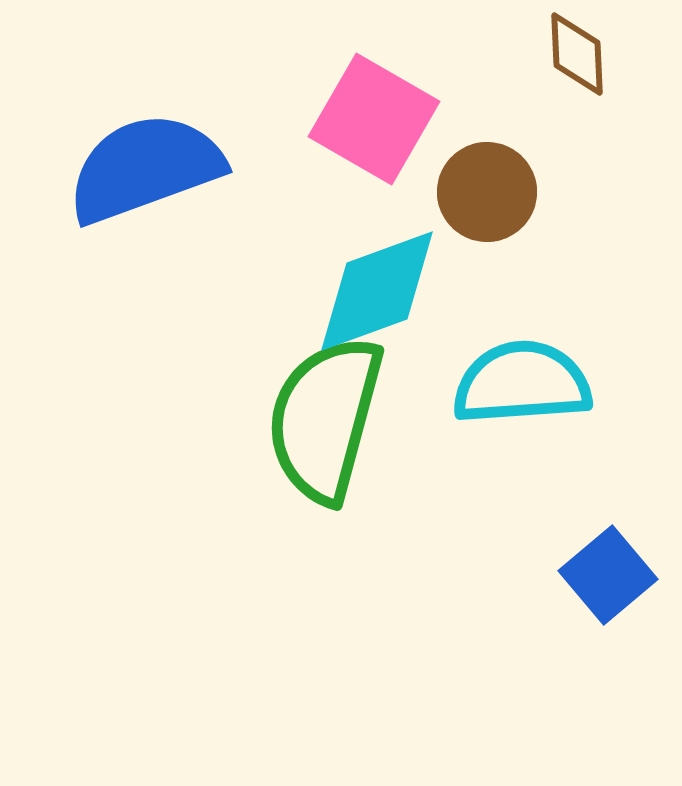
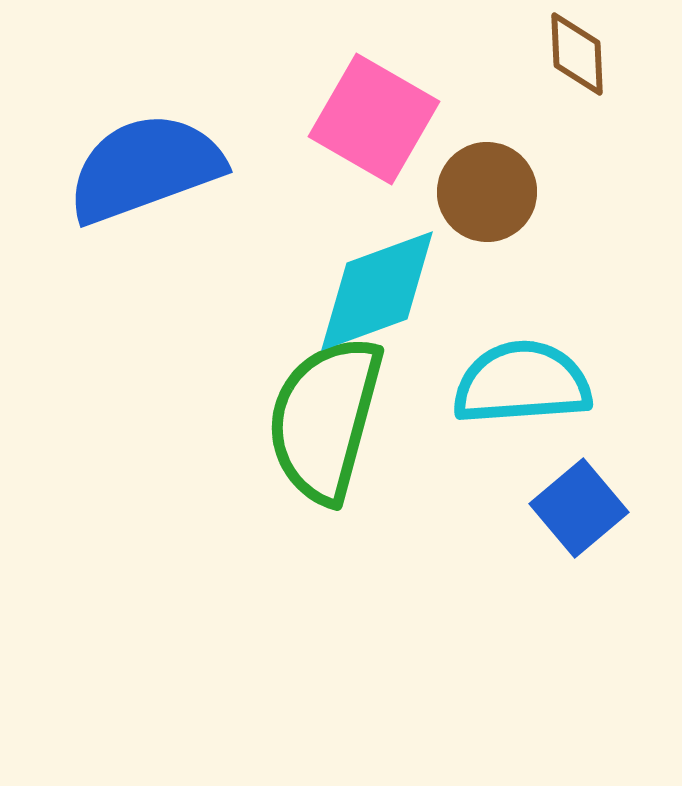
blue square: moved 29 px left, 67 px up
